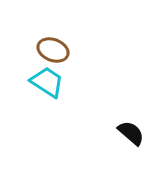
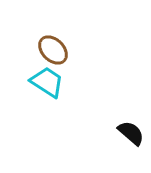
brown ellipse: rotated 24 degrees clockwise
